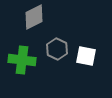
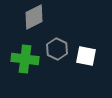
green cross: moved 3 px right, 1 px up
